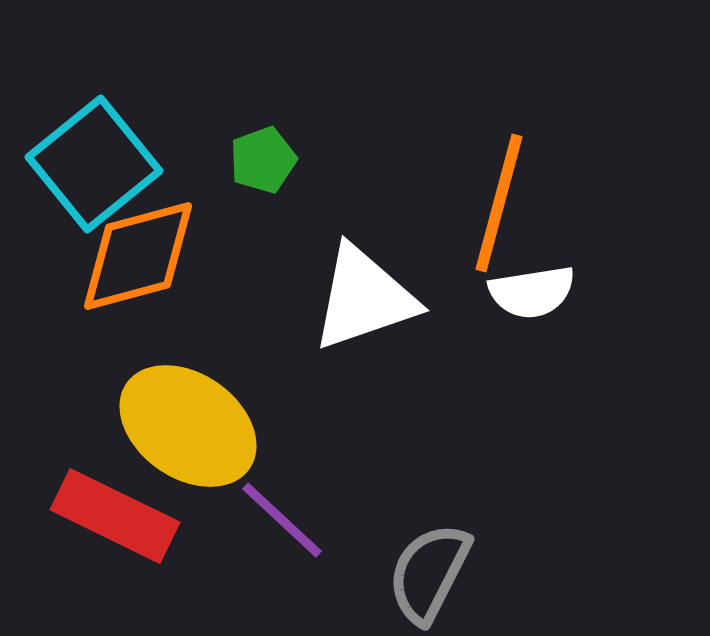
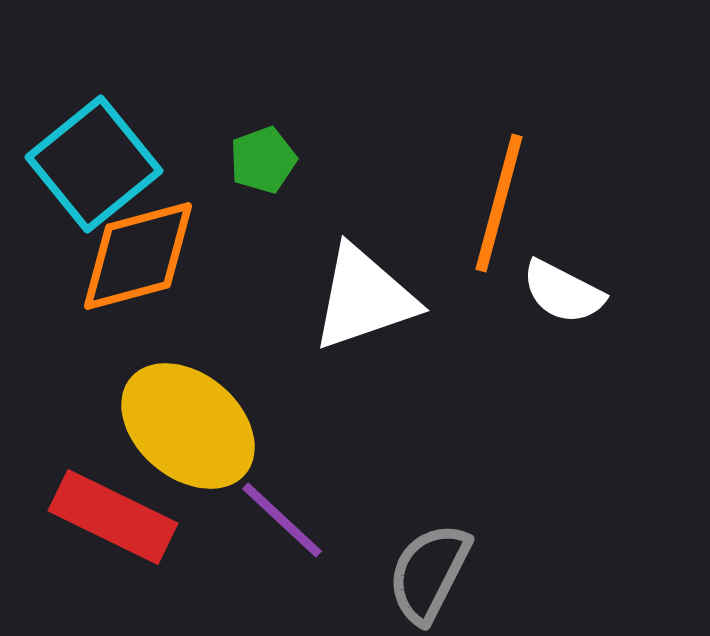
white semicircle: moved 31 px right; rotated 36 degrees clockwise
yellow ellipse: rotated 5 degrees clockwise
red rectangle: moved 2 px left, 1 px down
